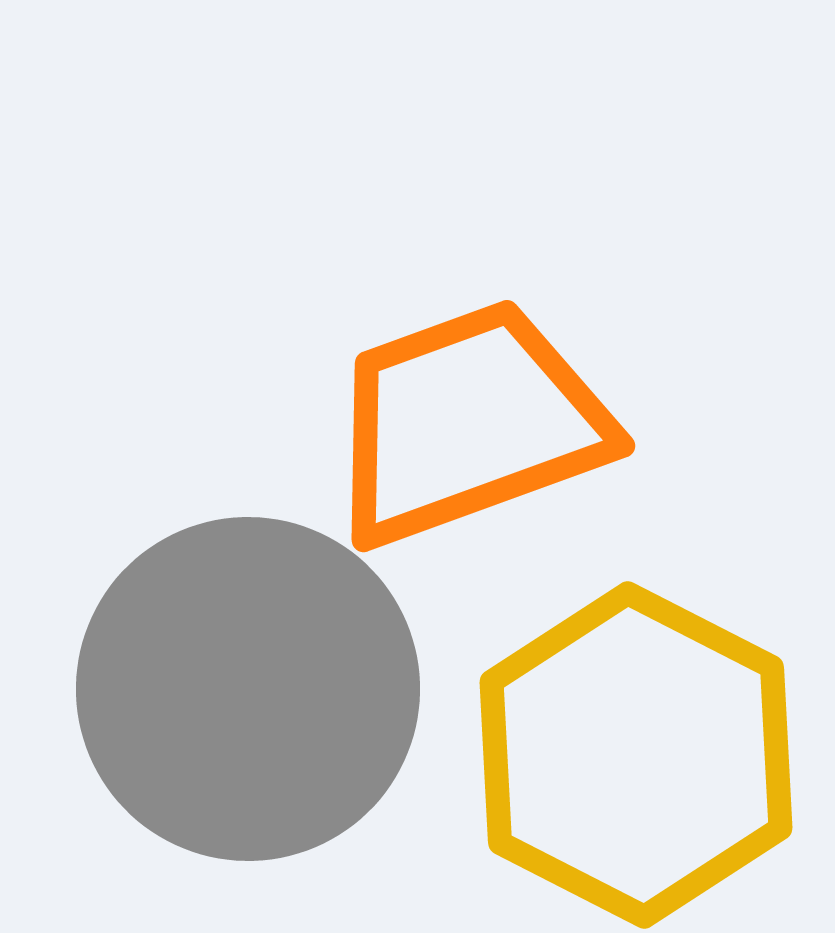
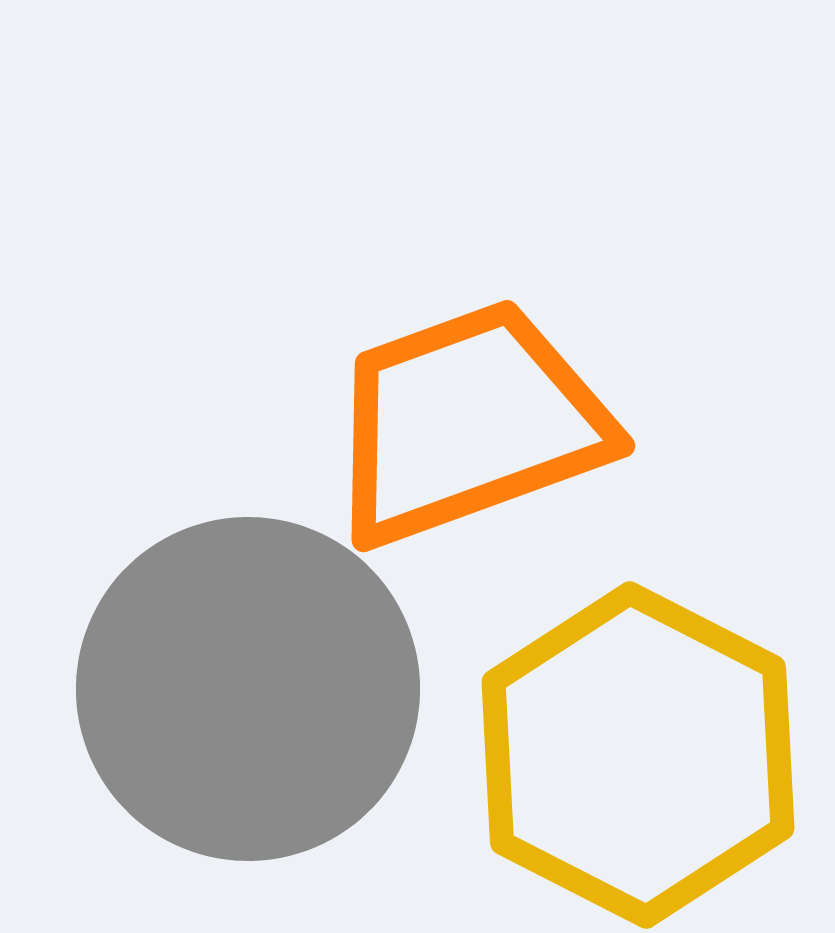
yellow hexagon: moved 2 px right
